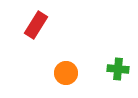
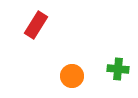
orange circle: moved 6 px right, 3 px down
